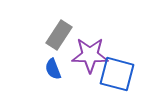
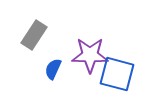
gray rectangle: moved 25 px left
blue semicircle: rotated 45 degrees clockwise
